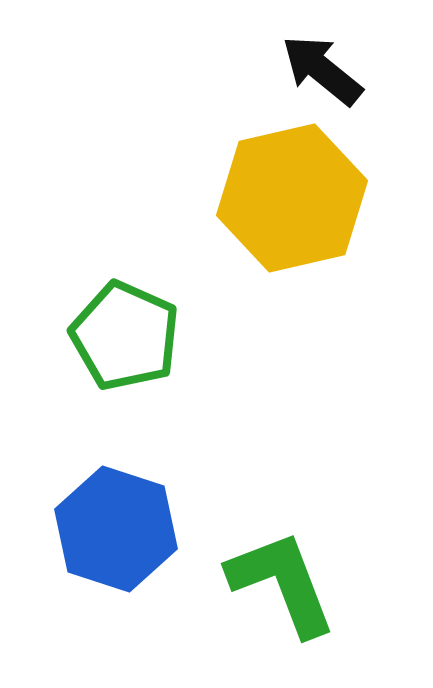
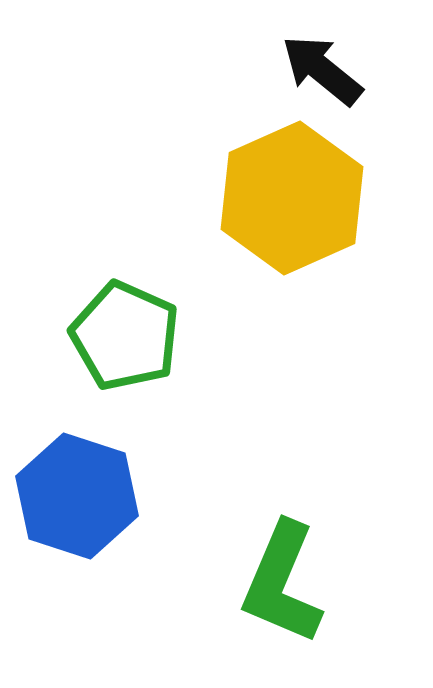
yellow hexagon: rotated 11 degrees counterclockwise
blue hexagon: moved 39 px left, 33 px up
green L-shape: rotated 136 degrees counterclockwise
